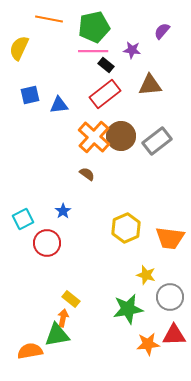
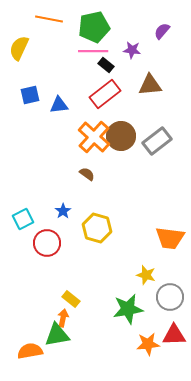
yellow hexagon: moved 29 px left; rotated 20 degrees counterclockwise
